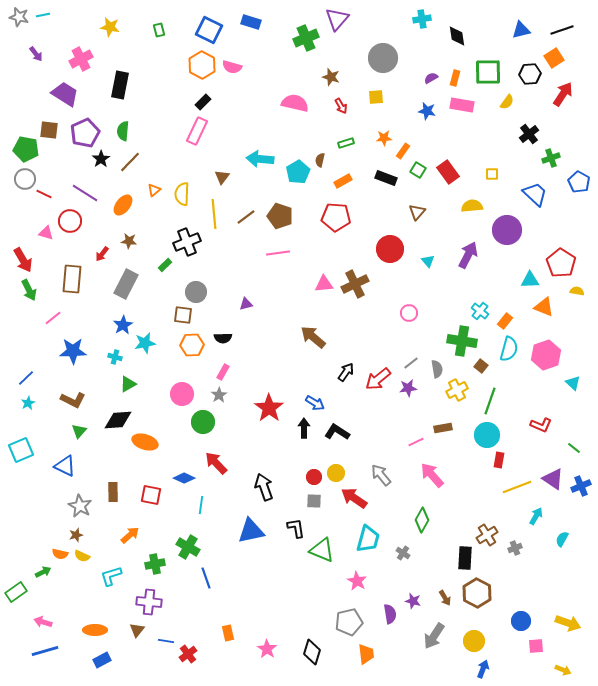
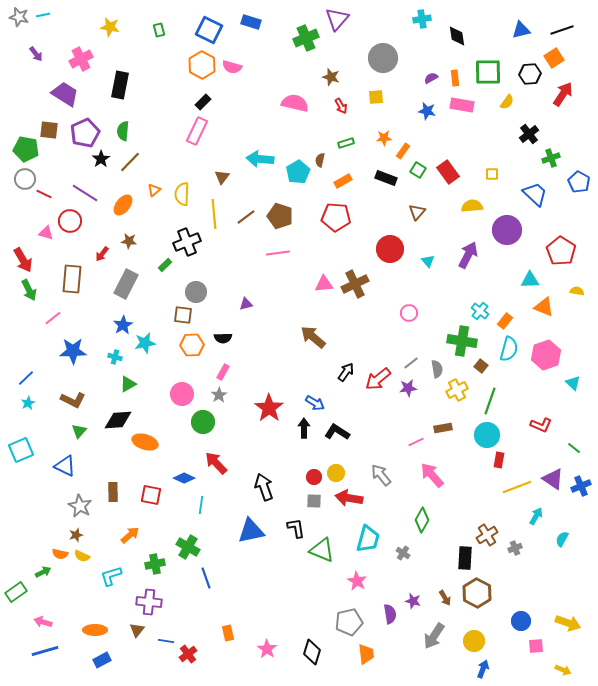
orange rectangle at (455, 78): rotated 21 degrees counterclockwise
red pentagon at (561, 263): moved 12 px up
red arrow at (354, 498): moved 5 px left; rotated 24 degrees counterclockwise
